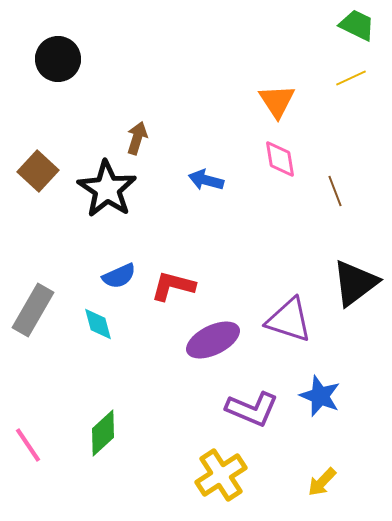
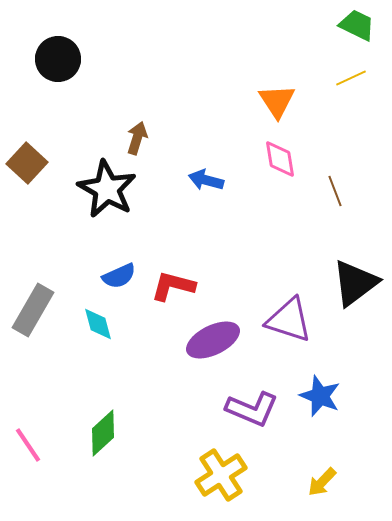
brown square: moved 11 px left, 8 px up
black star: rotated 4 degrees counterclockwise
